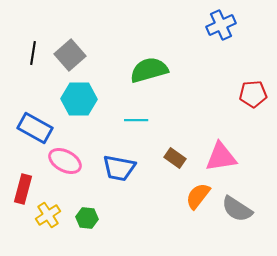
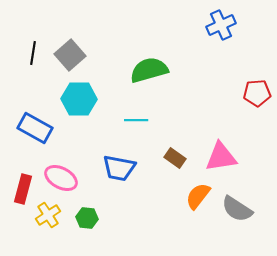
red pentagon: moved 4 px right, 1 px up
pink ellipse: moved 4 px left, 17 px down
